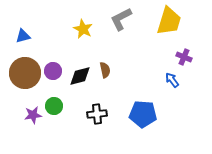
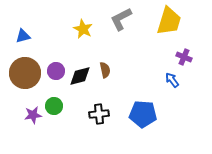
purple circle: moved 3 px right
black cross: moved 2 px right
